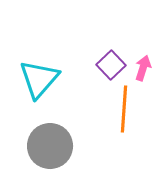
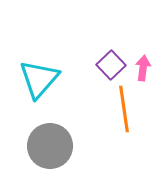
pink arrow: rotated 10 degrees counterclockwise
orange line: rotated 12 degrees counterclockwise
